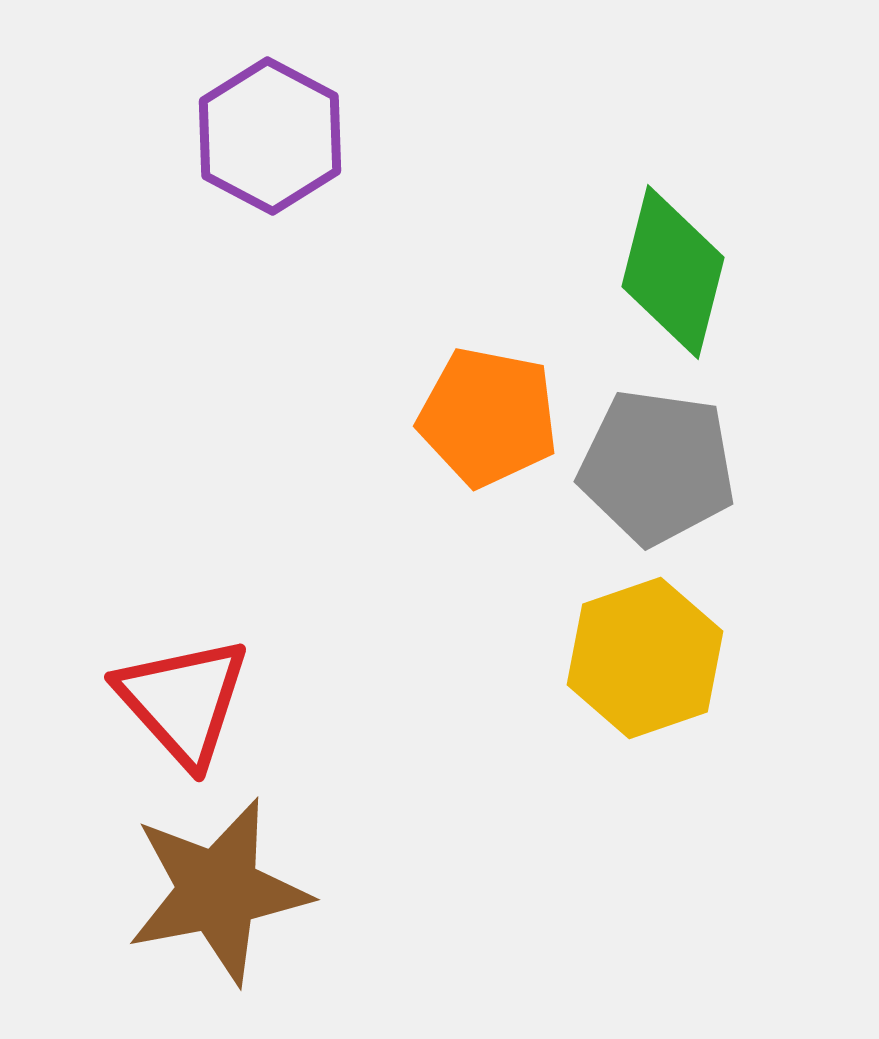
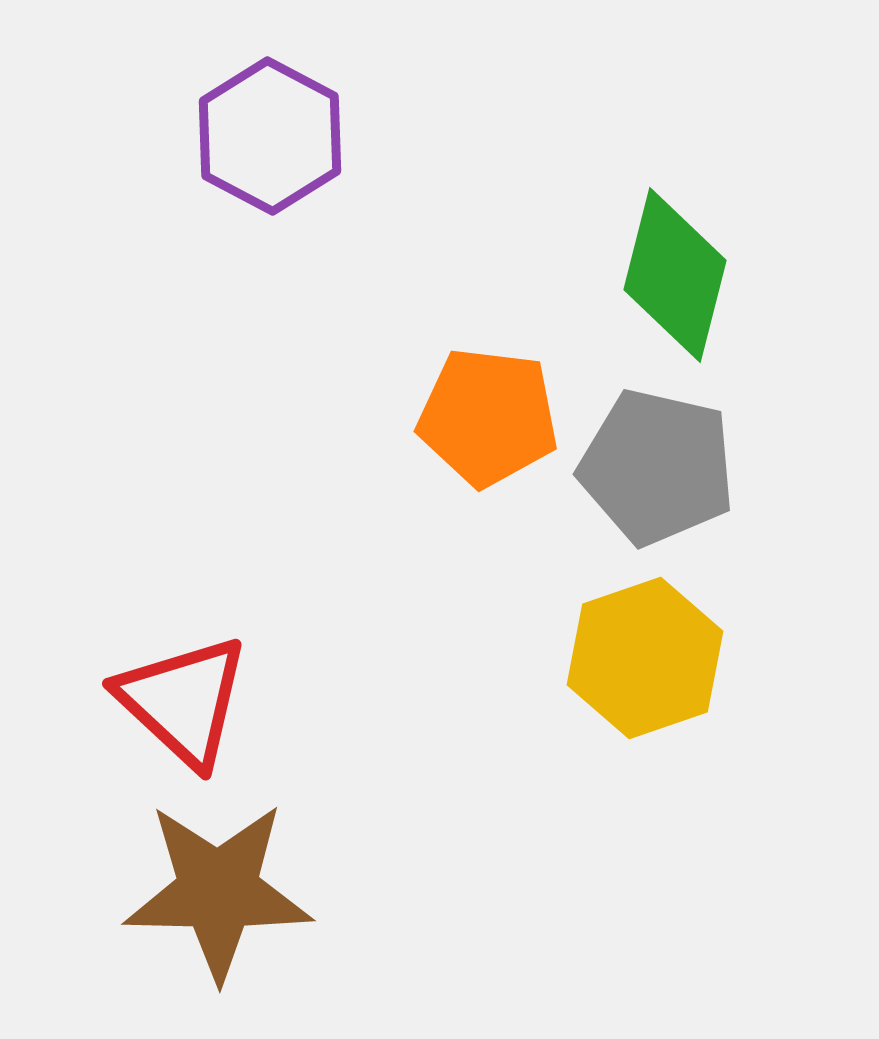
green diamond: moved 2 px right, 3 px down
orange pentagon: rotated 4 degrees counterclockwise
gray pentagon: rotated 5 degrees clockwise
red triangle: rotated 5 degrees counterclockwise
brown star: rotated 12 degrees clockwise
